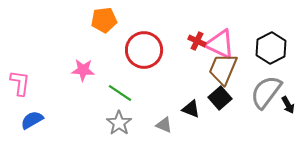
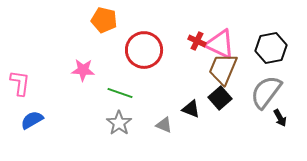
orange pentagon: rotated 20 degrees clockwise
black hexagon: rotated 16 degrees clockwise
green line: rotated 15 degrees counterclockwise
black arrow: moved 8 px left, 13 px down
